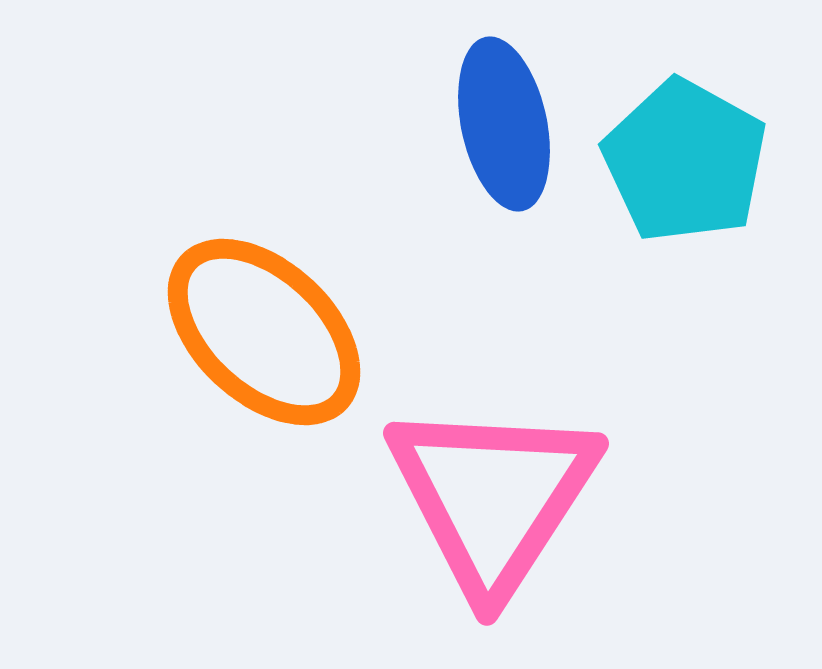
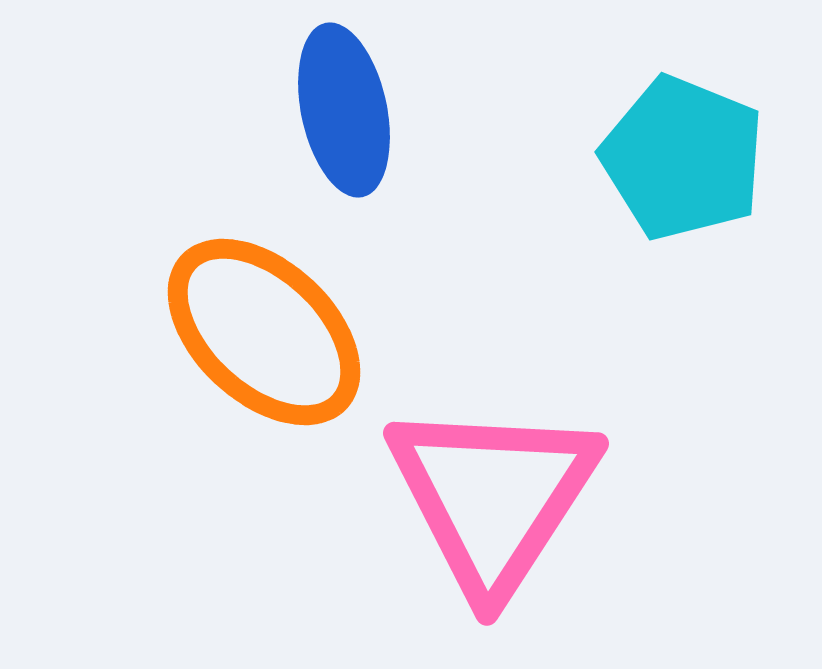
blue ellipse: moved 160 px left, 14 px up
cyan pentagon: moved 2 px left, 3 px up; rotated 7 degrees counterclockwise
